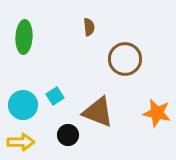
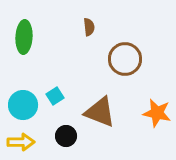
brown triangle: moved 2 px right
black circle: moved 2 px left, 1 px down
